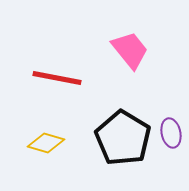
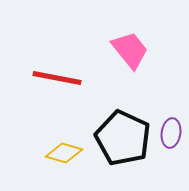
purple ellipse: rotated 20 degrees clockwise
black pentagon: rotated 6 degrees counterclockwise
yellow diamond: moved 18 px right, 10 px down
